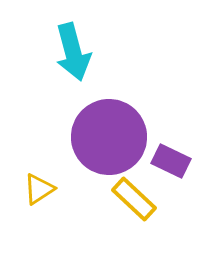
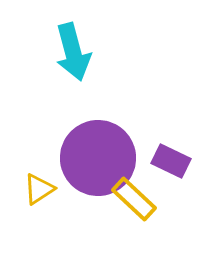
purple circle: moved 11 px left, 21 px down
